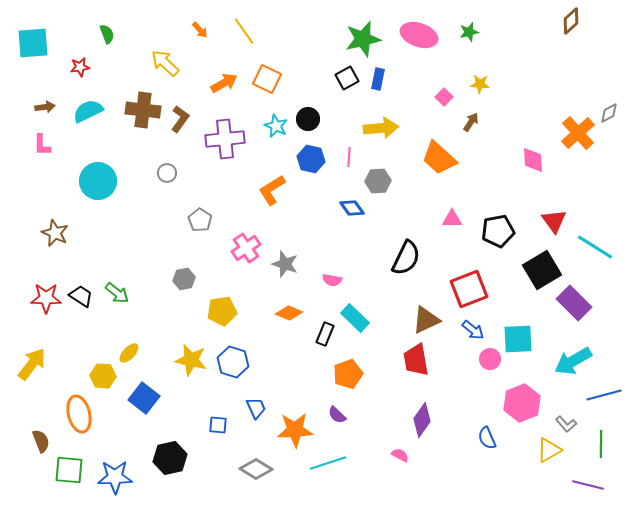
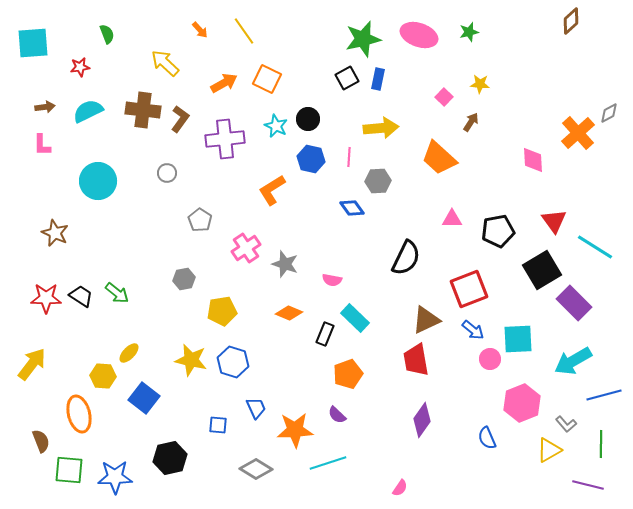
pink semicircle at (400, 455): moved 33 px down; rotated 96 degrees clockwise
